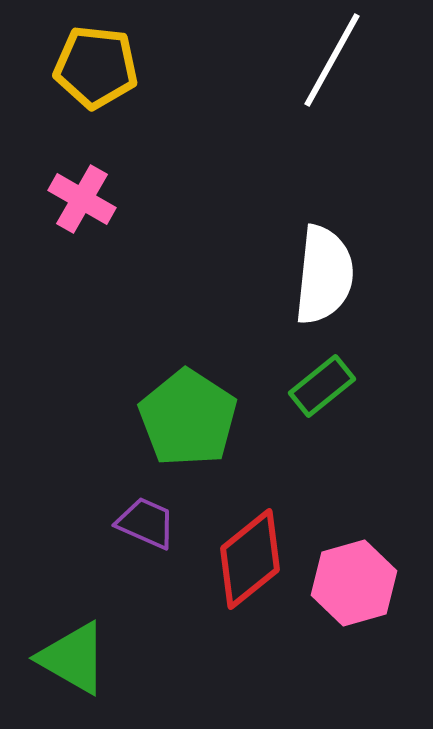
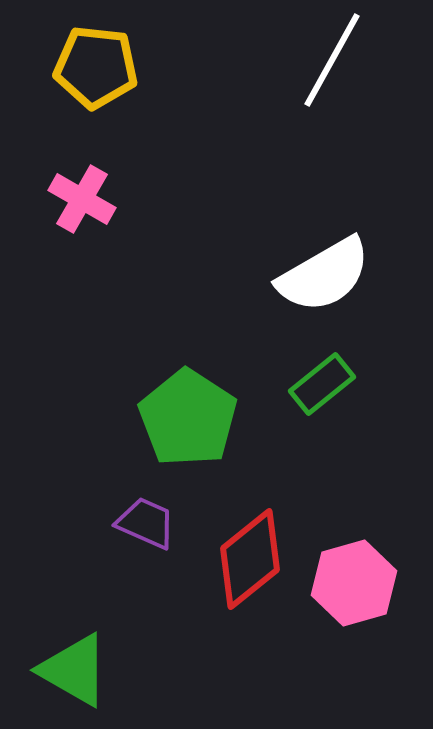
white semicircle: rotated 54 degrees clockwise
green rectangle: moved 2 px up
green triangle: moved 1 px right, 12 px down
